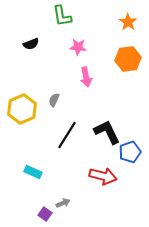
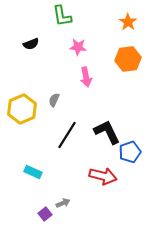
purple square: rotated 16 degrees clockwise
